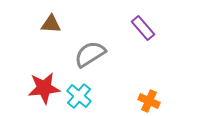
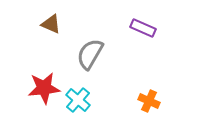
brown triangle: rotated 20 degrees clockwise
purple rectangle: rotated 25 degrees counterclockwise
gray semicircle: rotated 28 degrees counterclockwise
cyan cross: moved 1 px left, 4 px down
